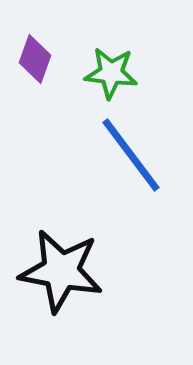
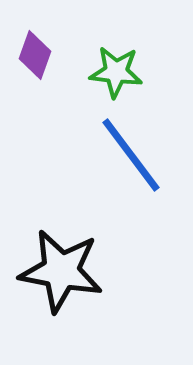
purple diamond: moved 4 px up
green star: moved 5 px right, 1 px up
